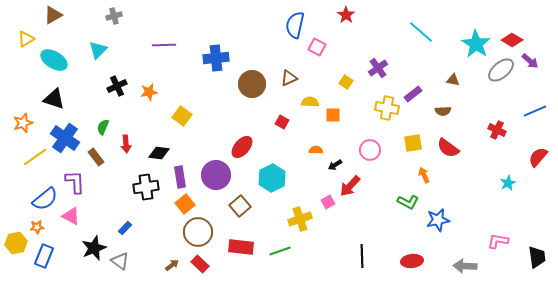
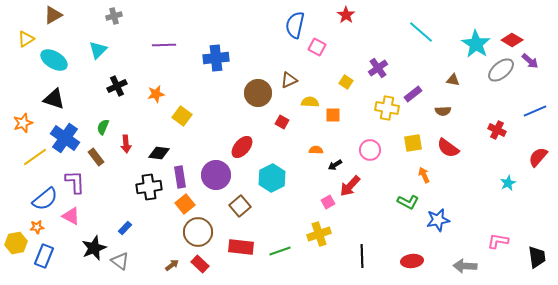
brown triangle at (289, 78): moved 2 px down
brown circle at (252, 84): moved 6 px right, 9 px down
orange star at (149, 92): moved 7 px right, 2 px down
black cross at (146, 187): moved 3 px right
yellow cross at (300, 219): moved 19 px right, 15 px down
